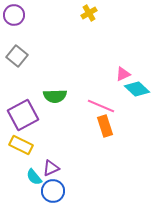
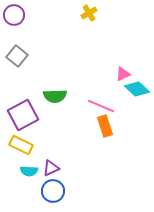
cyan semicircle: moved 5 px left, 6 px up; rotated 48 degrees counterclockwise
